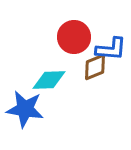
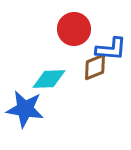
red circle: moved 8 px up
cyan diamond: moved 1 px up
